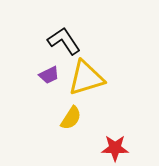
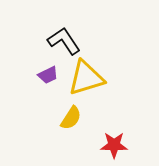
purple trapezoid: moved 1 px left
red star: moved 1 px left, 3 px up
